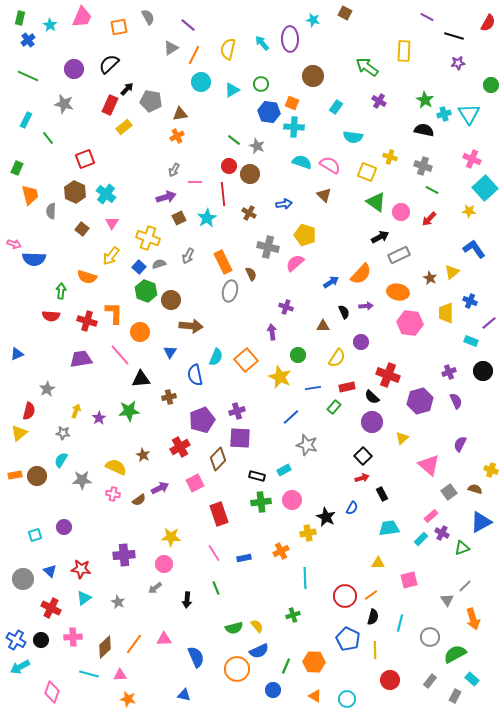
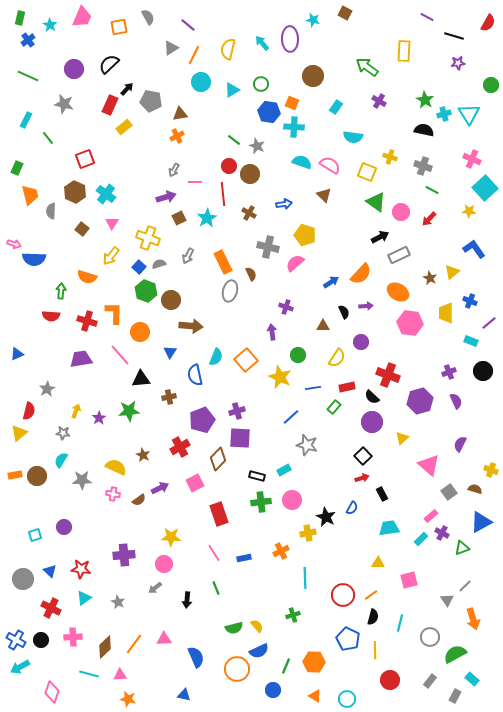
orange ellipse at (398, 292): rotated 20 degrees clockwise
red circle at (345, 596): moved 2 px left, 1 px up
